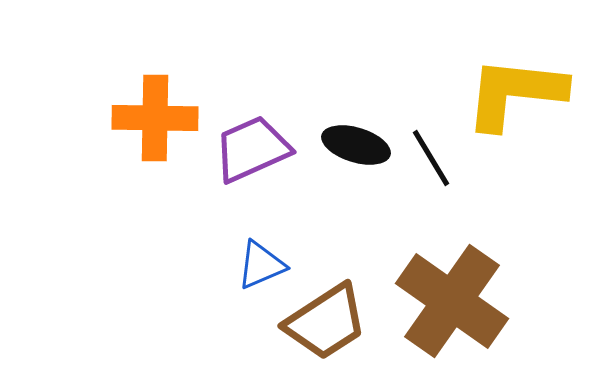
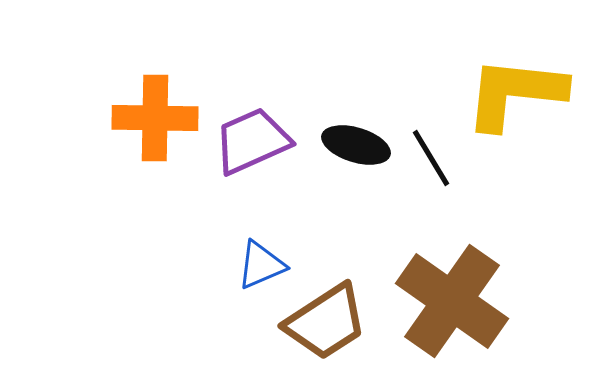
purple trapezoid: moved 8 px up
